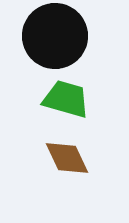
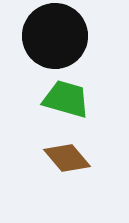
brown diamond: rotated 15 degrees counterclockwise
